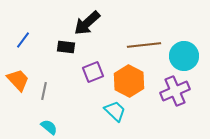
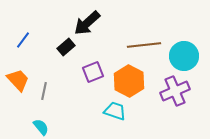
black rectangle: rotated 48 degrees counterclockwise
cyan trapezoid: rotated 25 degrees counterclockwise
cyan semicircle: moved 8 px left; rotated 12 degrees clockwise
